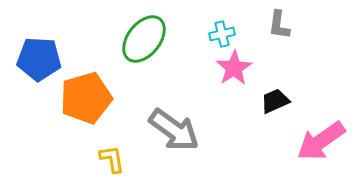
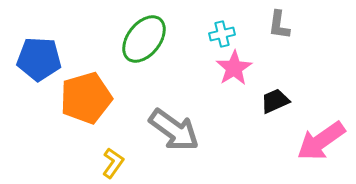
yellow L-shape: moved 1 px right, 4 px down; rotated 44 degrees clockwise
